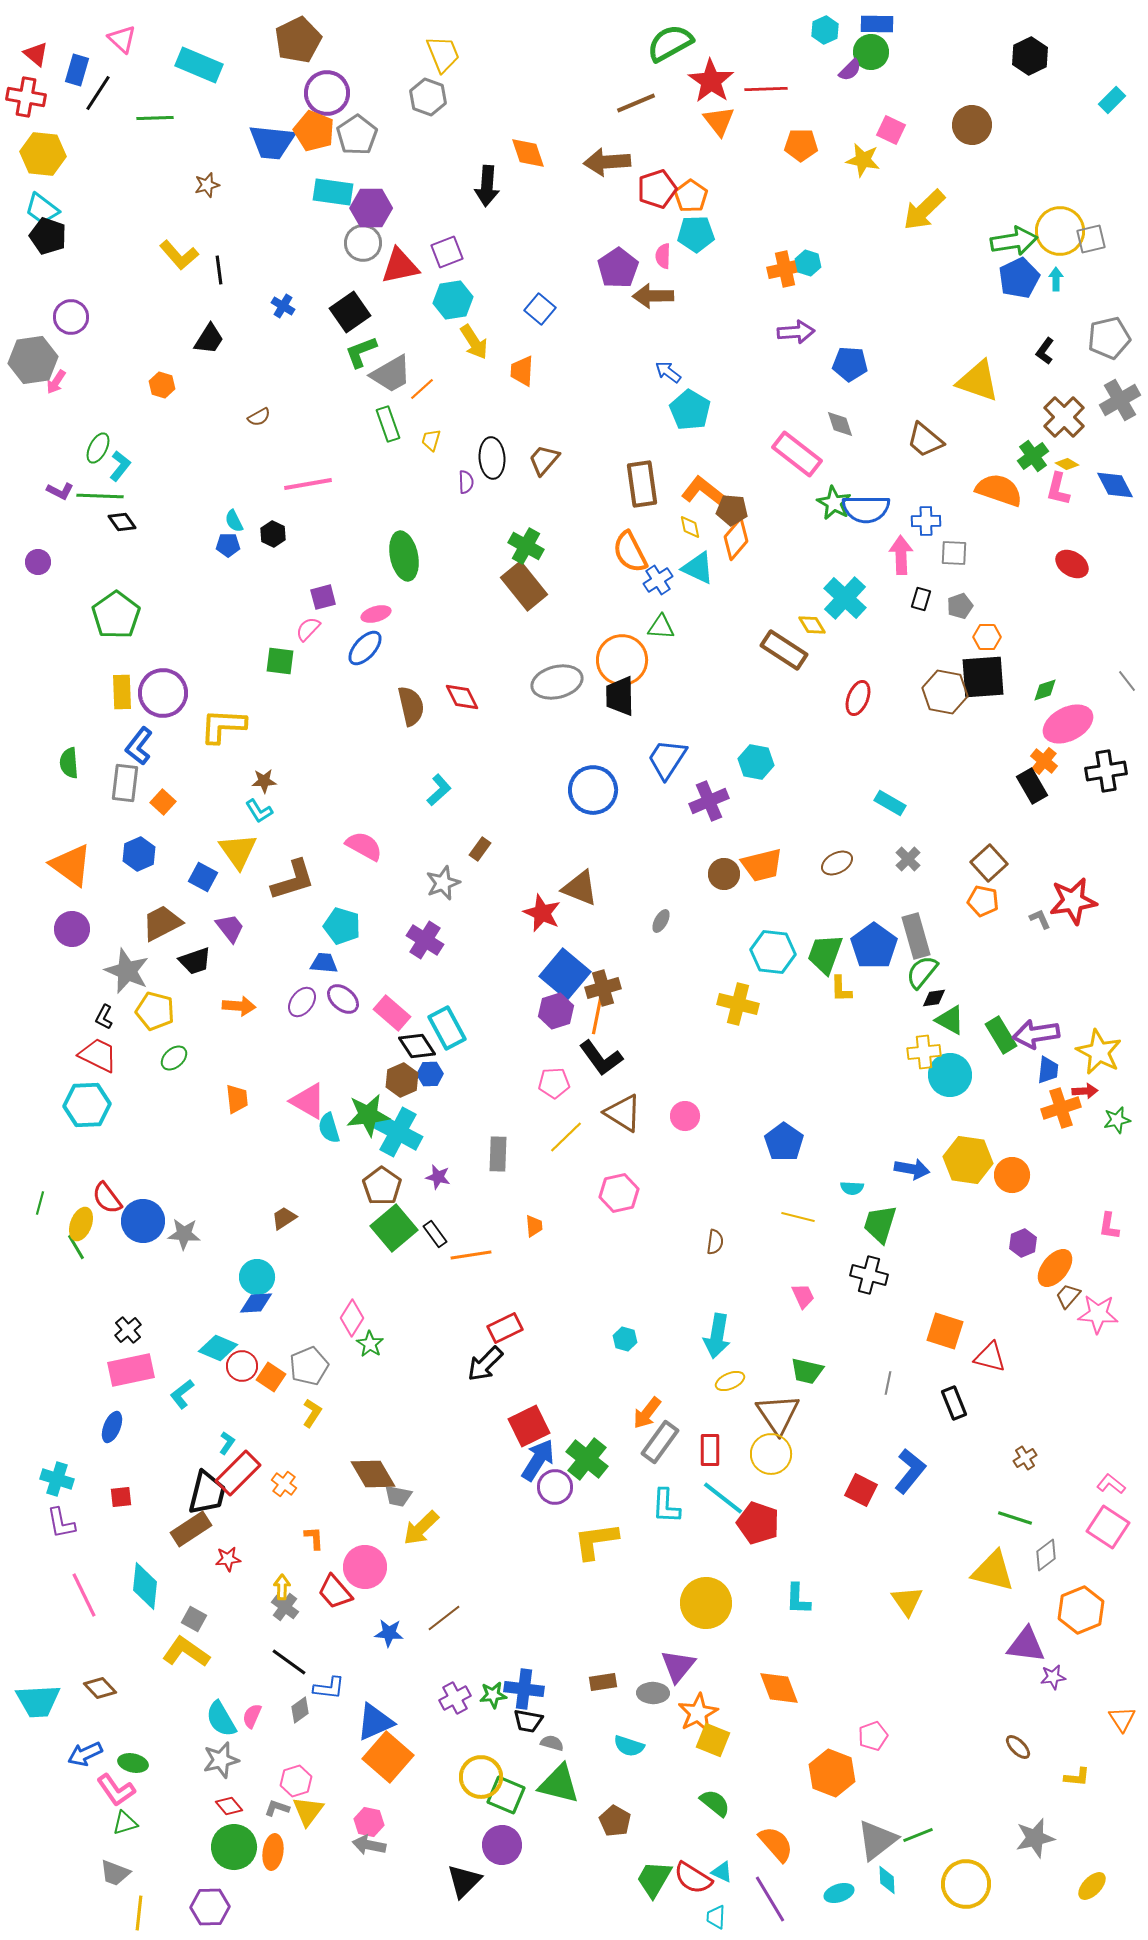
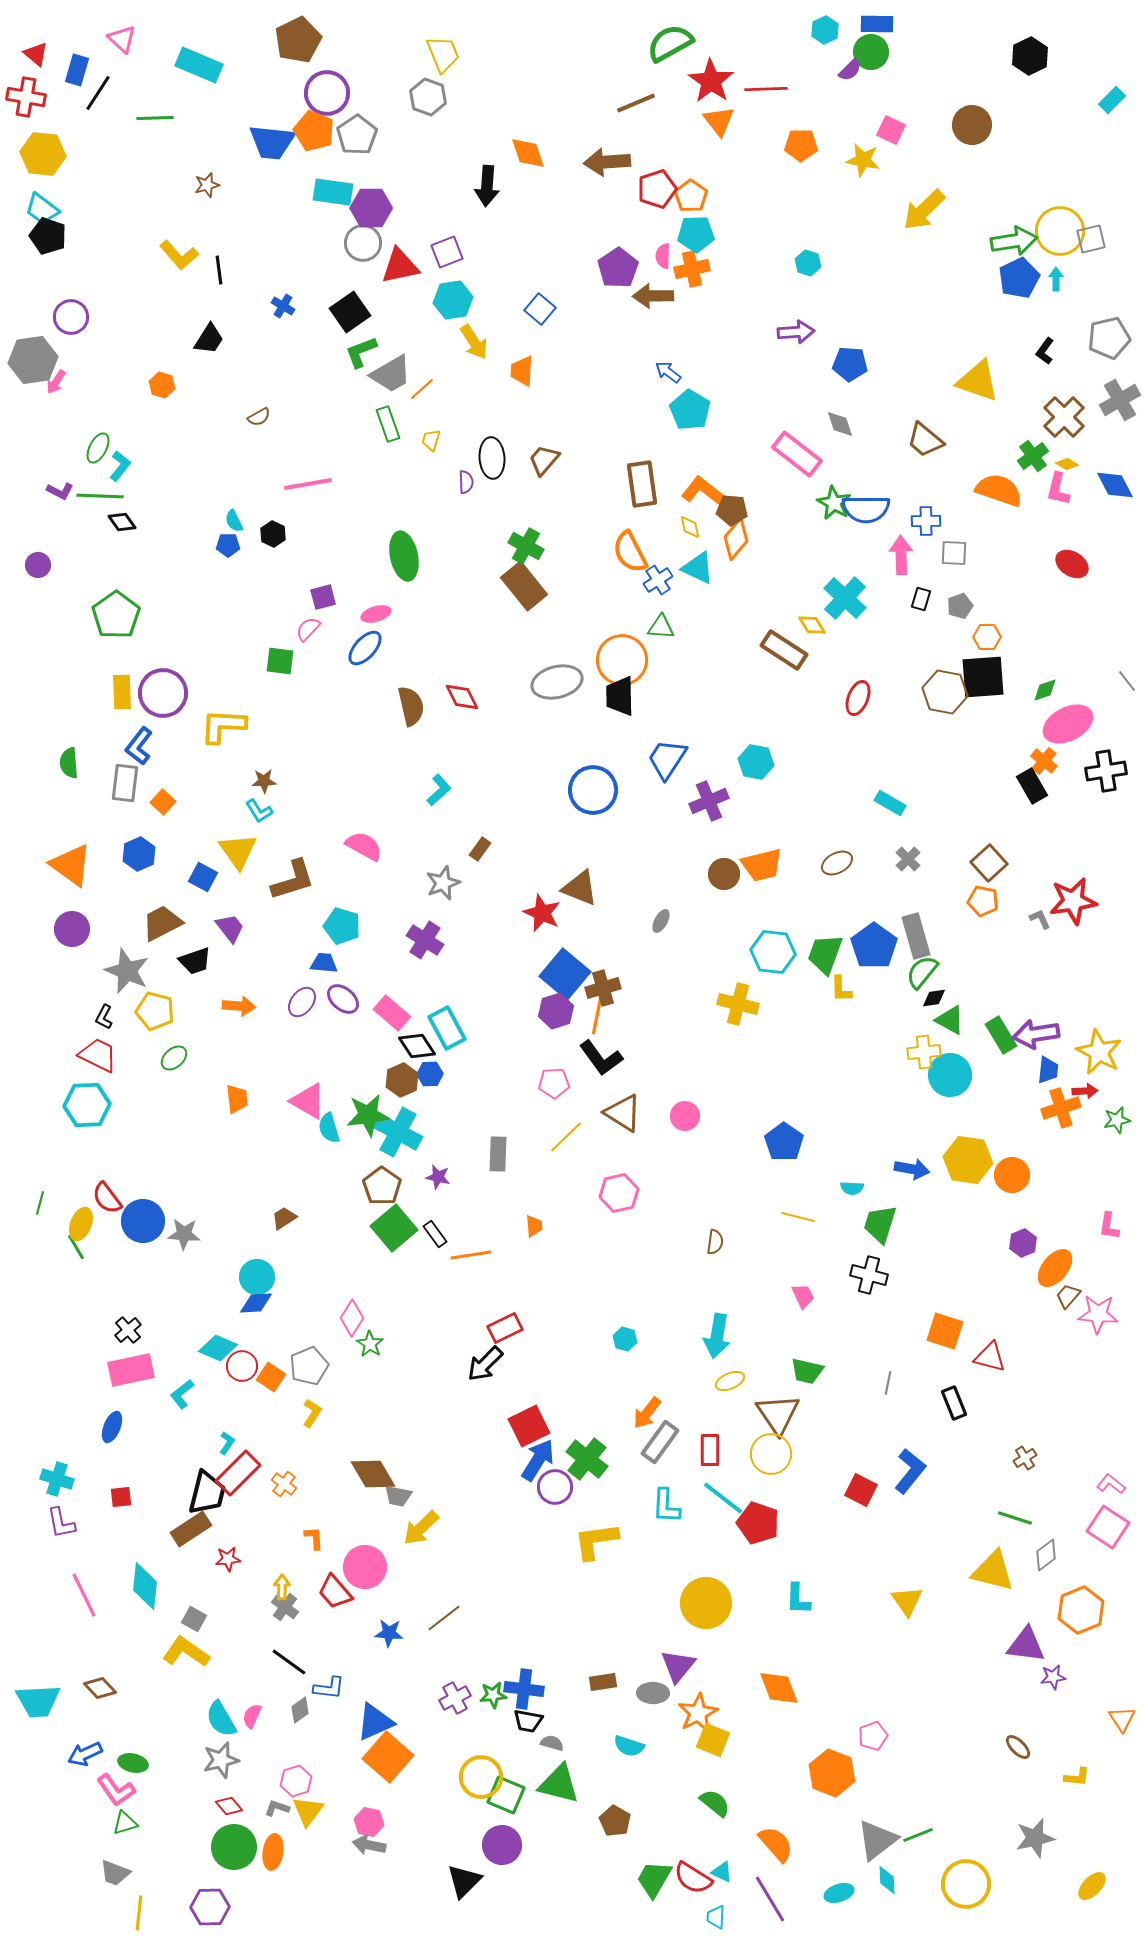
orange cross at (785, 269): moved 93 px left
purple circle at (38, 562): moved 3 px down
